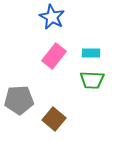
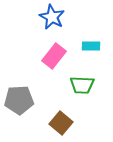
cyan rectangle: moved 7 px up
green trapezoid: moved 10 px left, 5 px down
brown square: moved 7 px right, 4 px down
